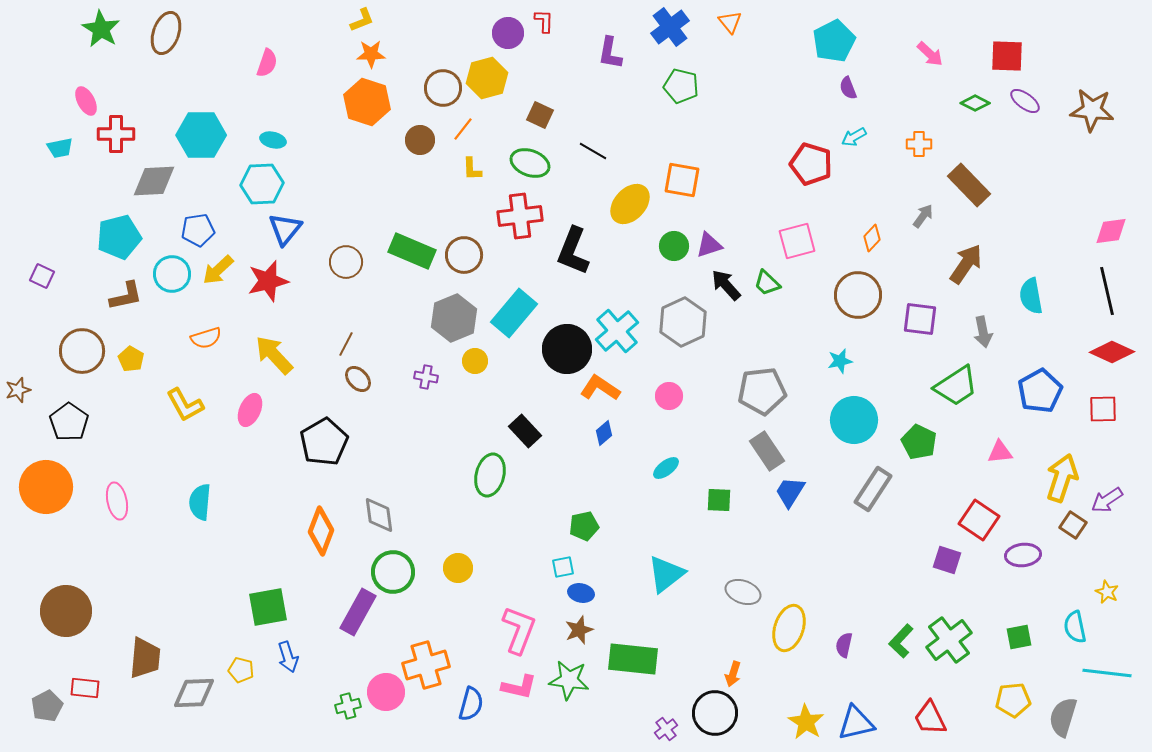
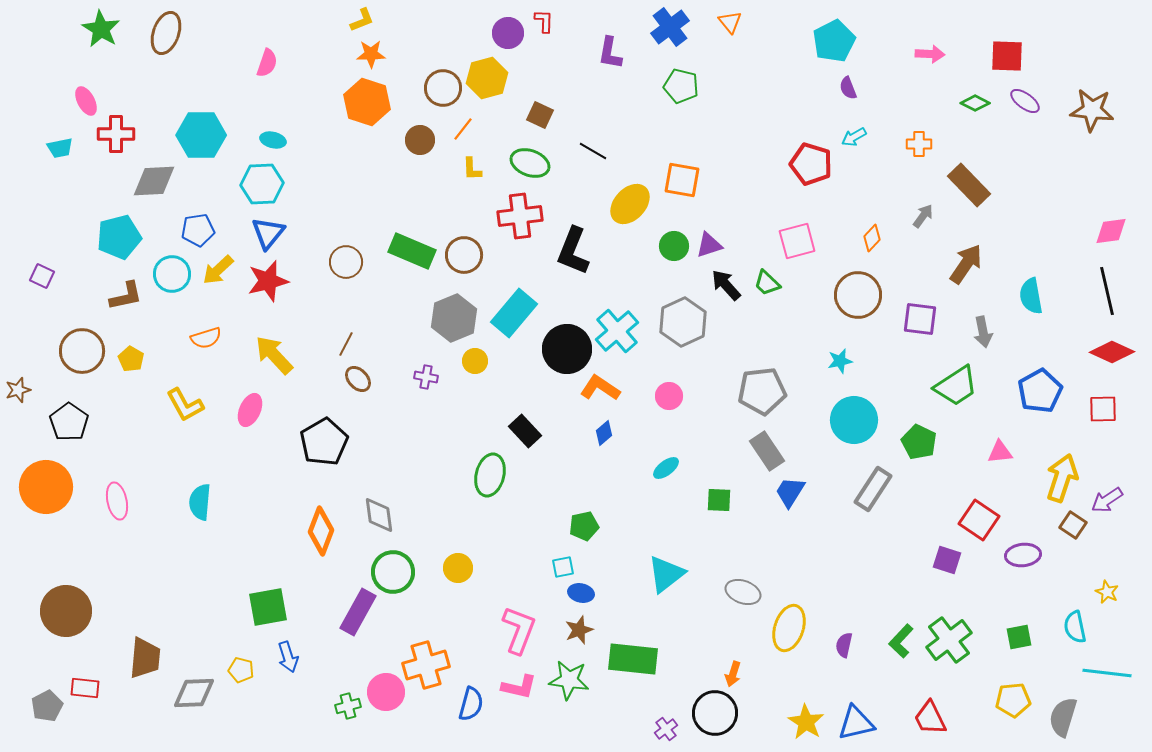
pink arrow at (930, 54): rotated 40 degrees counterclockwise
blue triangle at (285, 229): moved 17 px left, 4 px down
